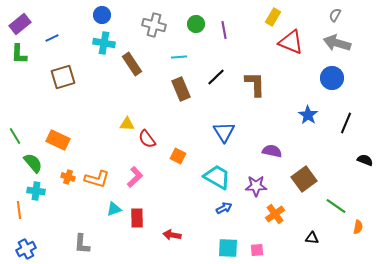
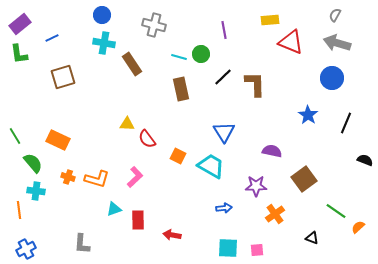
yellow rectangle at (273, 17): moved 3 px left, 3 px down; rotated 54 degrees clockwise
green circle at (196, 24): moved 5 px right, 30 px down
green L-shape at (19, 54): rotated 10 degrees counterclockwise
cyan line at (179, 57): rotated 21 degrees clockwise
black line at (216, 77): moved 7 px right
brown rectangle at (181, 89): rotated 10 degrees clockwise
cyan trapezoid at (217, 177): moved 6 px left, 11 px up
green line at (336, 206): moved 5 px down
blue arrow at (224, 208): rotated 21 degrees clockwise
red rectangle at (137, 218): moved 1 px right, 2 px down
orange semicircle at (358, 227): rotated 144 degrees counterclockwise
black triangle at (312, 238): rotated 16 degrees clockwise
